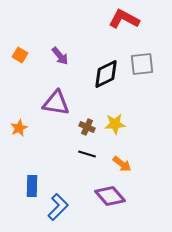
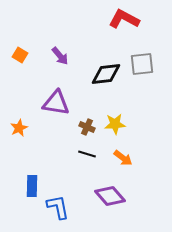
black diamond: rotated 20 degrees clockwise
orange arrow: moved 1 px right, 6 px up
blue L-shape: rotated 56 degrees counterclockwise
